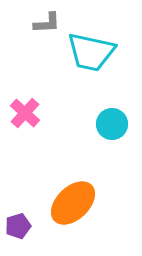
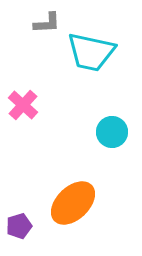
pink cross: moved 2 px left, 8 px up
cyan circle: moved 8 px down
purple pentagon: moved 1 px right
